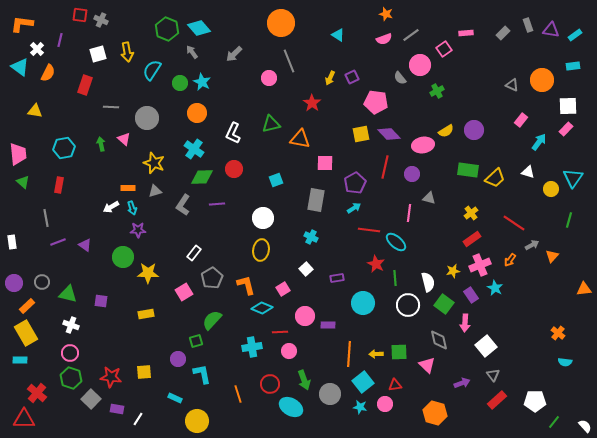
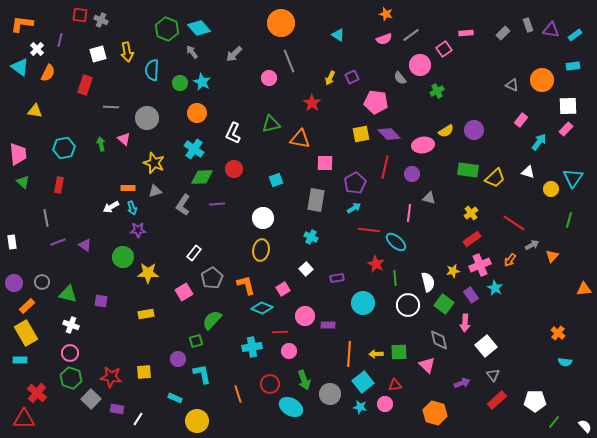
cyan semicircle at (152, 70): rotated 30 degrees counterclockwise
